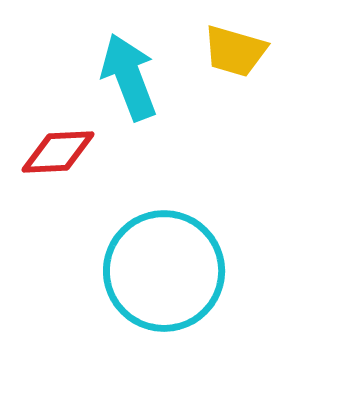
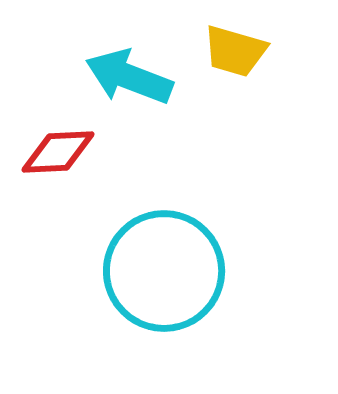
cyan arrow: rotated 48 degrees counterclockwise
